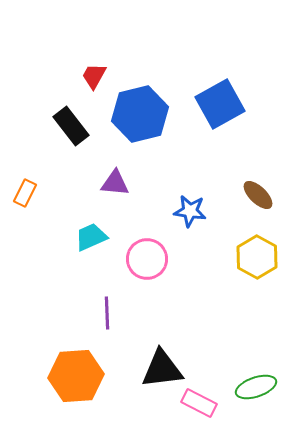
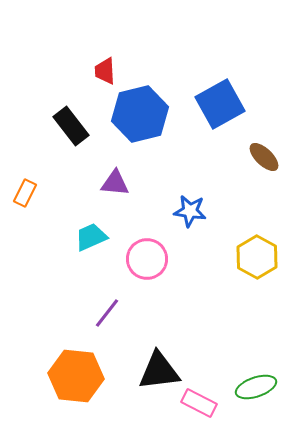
red trapezoid: moved 11 px right, 5 px up; rotated 32 degrees counterclockwise
brown ellipse: moved 6 px right, 38 px up
purple line: rotated 40 degrees clockwise
black triangle: moved 3 px left, 2 px down
orange hexagon: rotated 10 degrees clockwise
